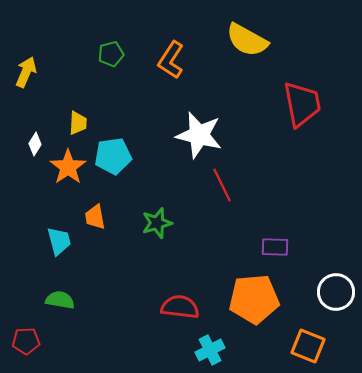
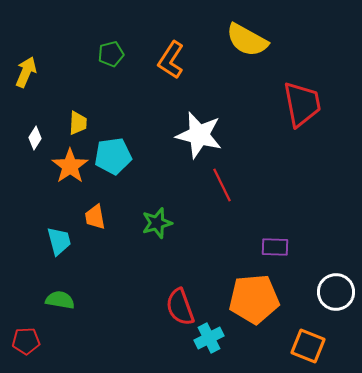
white diamond: moved 6 px up
orange star: moved 2 px right, 1 px up
red semicircle: rotated 117 degrees counterclockwise
cyan cross: moved 1 px left, 12 px up
